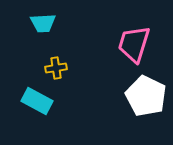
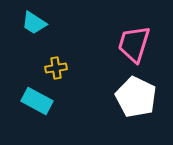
cyan trapezoid: moved 9 px left; rotated 36 degrees clockwise
white pentagon: moved 10 px left, 1 px down
